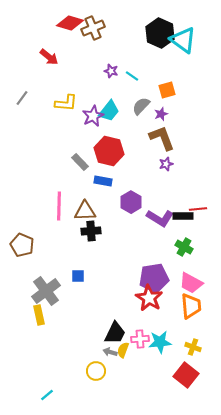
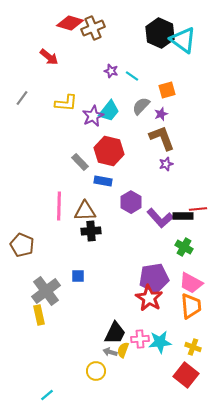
purple L-shape at (160, 218): rotated 16 degrees clockwise
